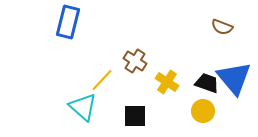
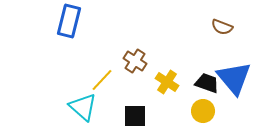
blue rectangle: moved 1 px right, 1 px up
